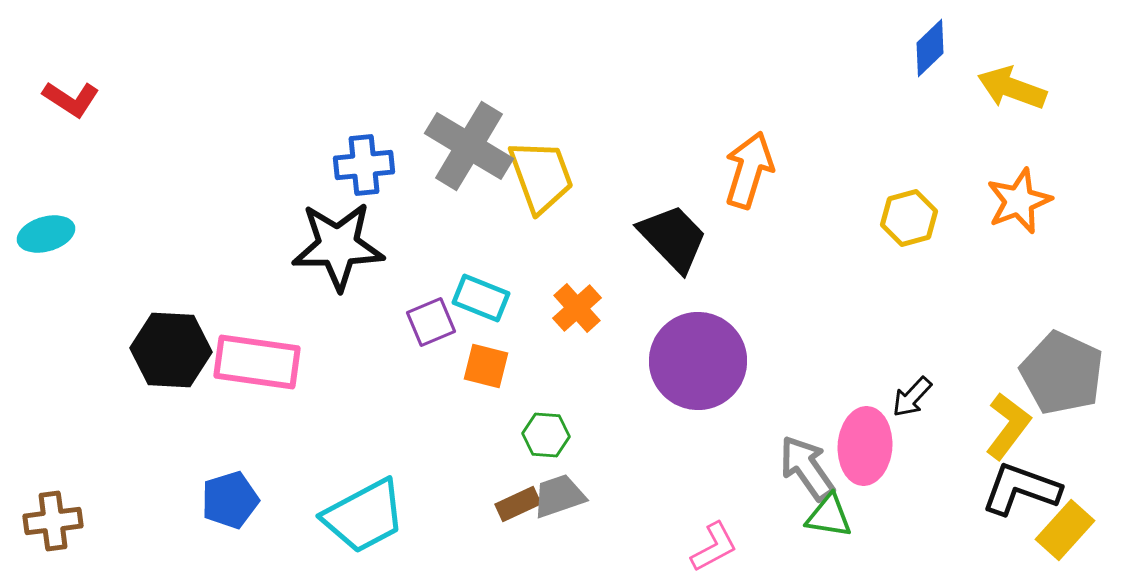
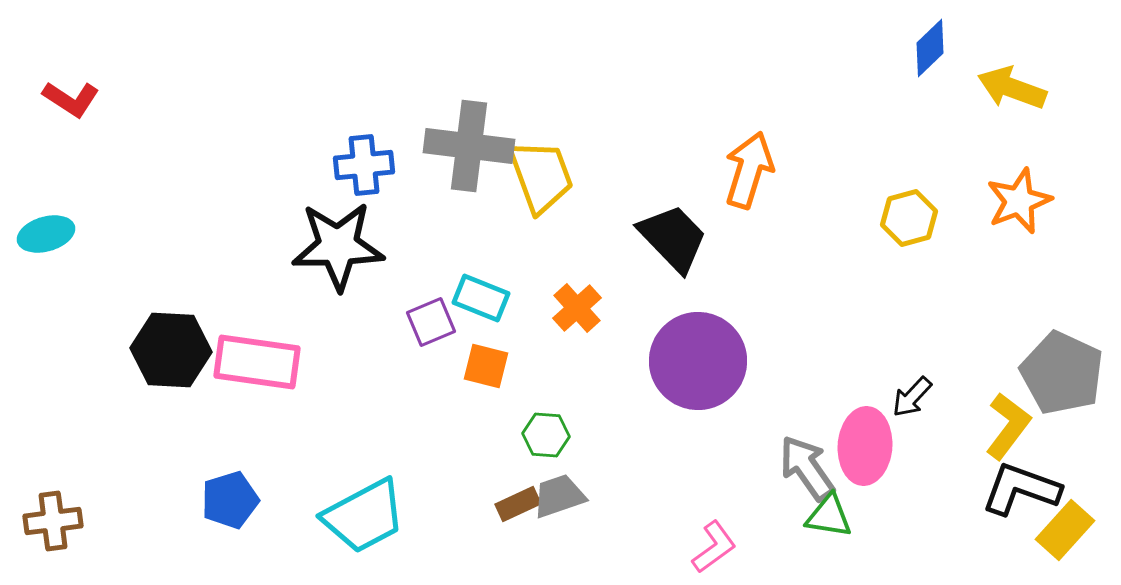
gray cross: rotated 24 degrees counterclockwise
pink L-shape: rotated 8 degrees counterclockwise
